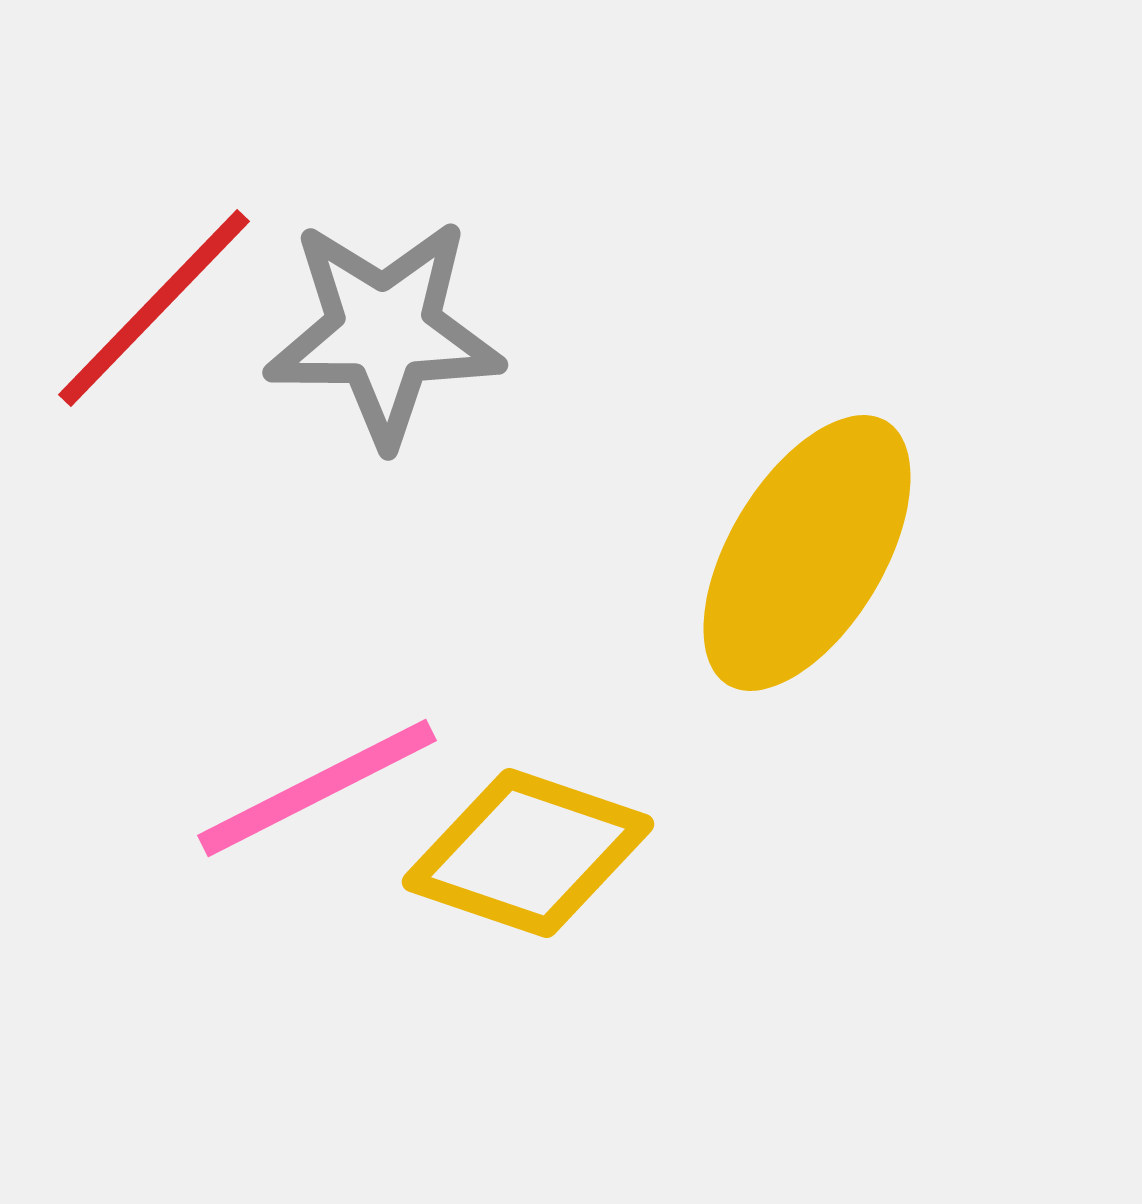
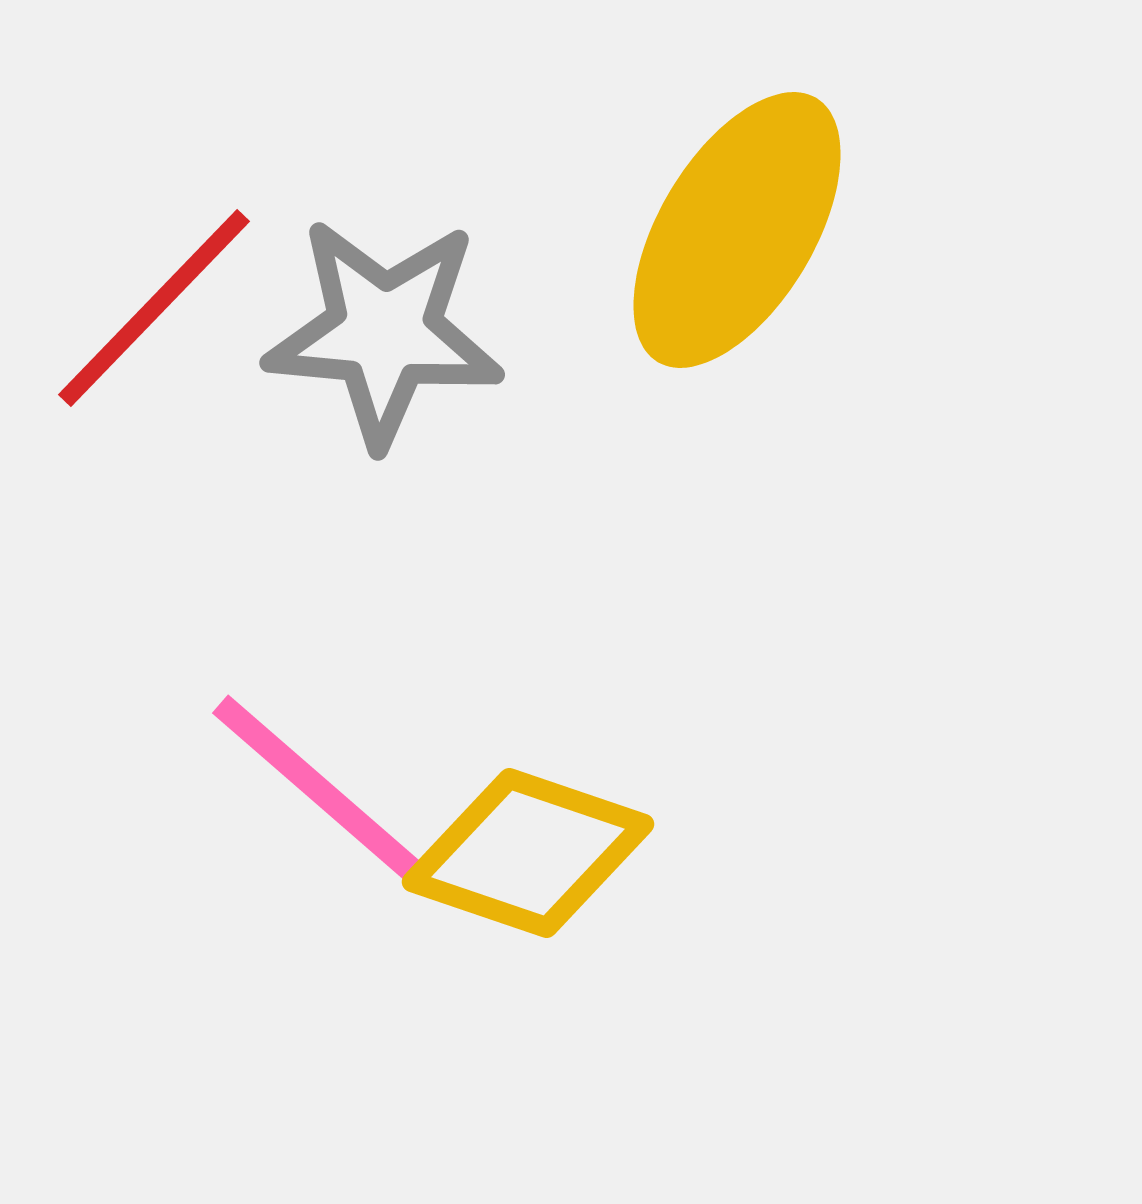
gray star: rotated 5 degrees clockwise
yellow ellipse: moved 70 px left, 323 px up
pink line: rotated 68 degrees clockwise
